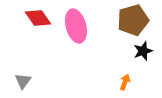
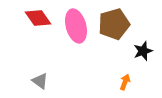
brown pentagon: moved 19 px left, 4 px down
gray triangle: moved 17 px right; rotated 30 degrees counterclockwise
